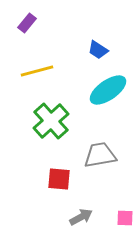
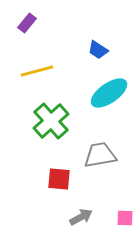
cyan ellipse: moved 1 px right, 3 px down
